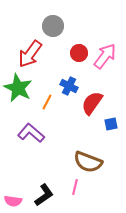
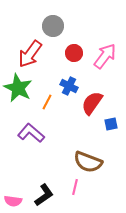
red circle: moved 5 px left
